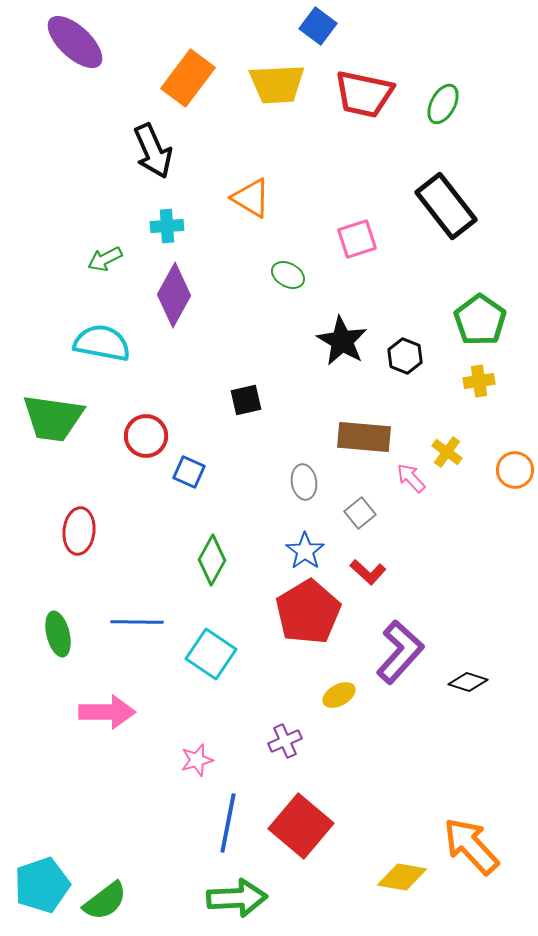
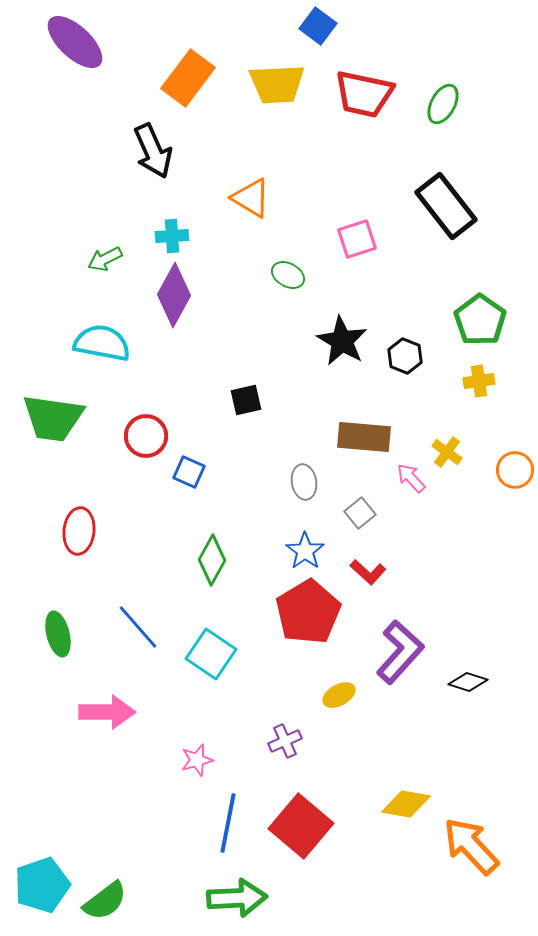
cyan cross at (167, 226): moved 5 px right, 10 px down
blue line at (137, 622): moved 1 px right, 5 px down; rotated 48 degrees clockwise
yellow diamond at (402, 877): moved 4 px right, 73 px up
